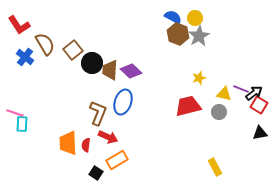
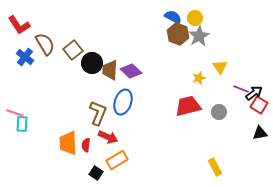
yellow triangle: moved 4 px left, 27 px up; rotated 42 degrees clockwise
